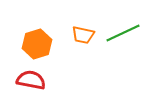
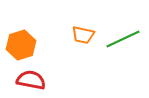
green line: moved 6 px down
orange hexagon: moved 16 px left, 1 px down
